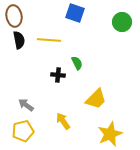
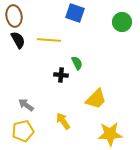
black semicircle: moved 1 px left; rotated 18 degrees counterclockwise
black cross: moved 3 px right
yellow star: rotated 20 degrees clockwise
